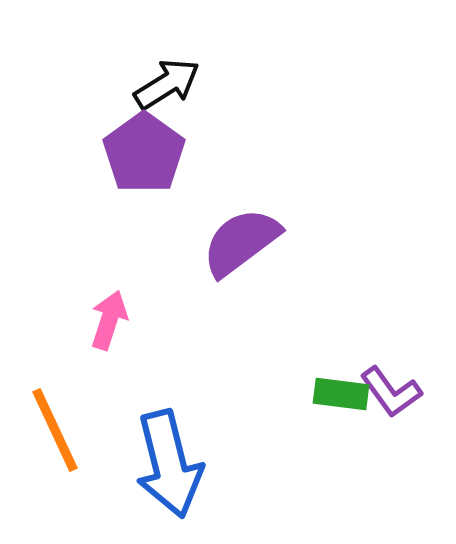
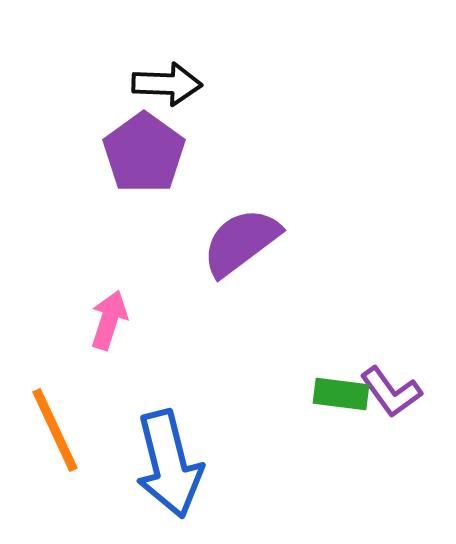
black arrow: rotated 34 degrees clockwise
